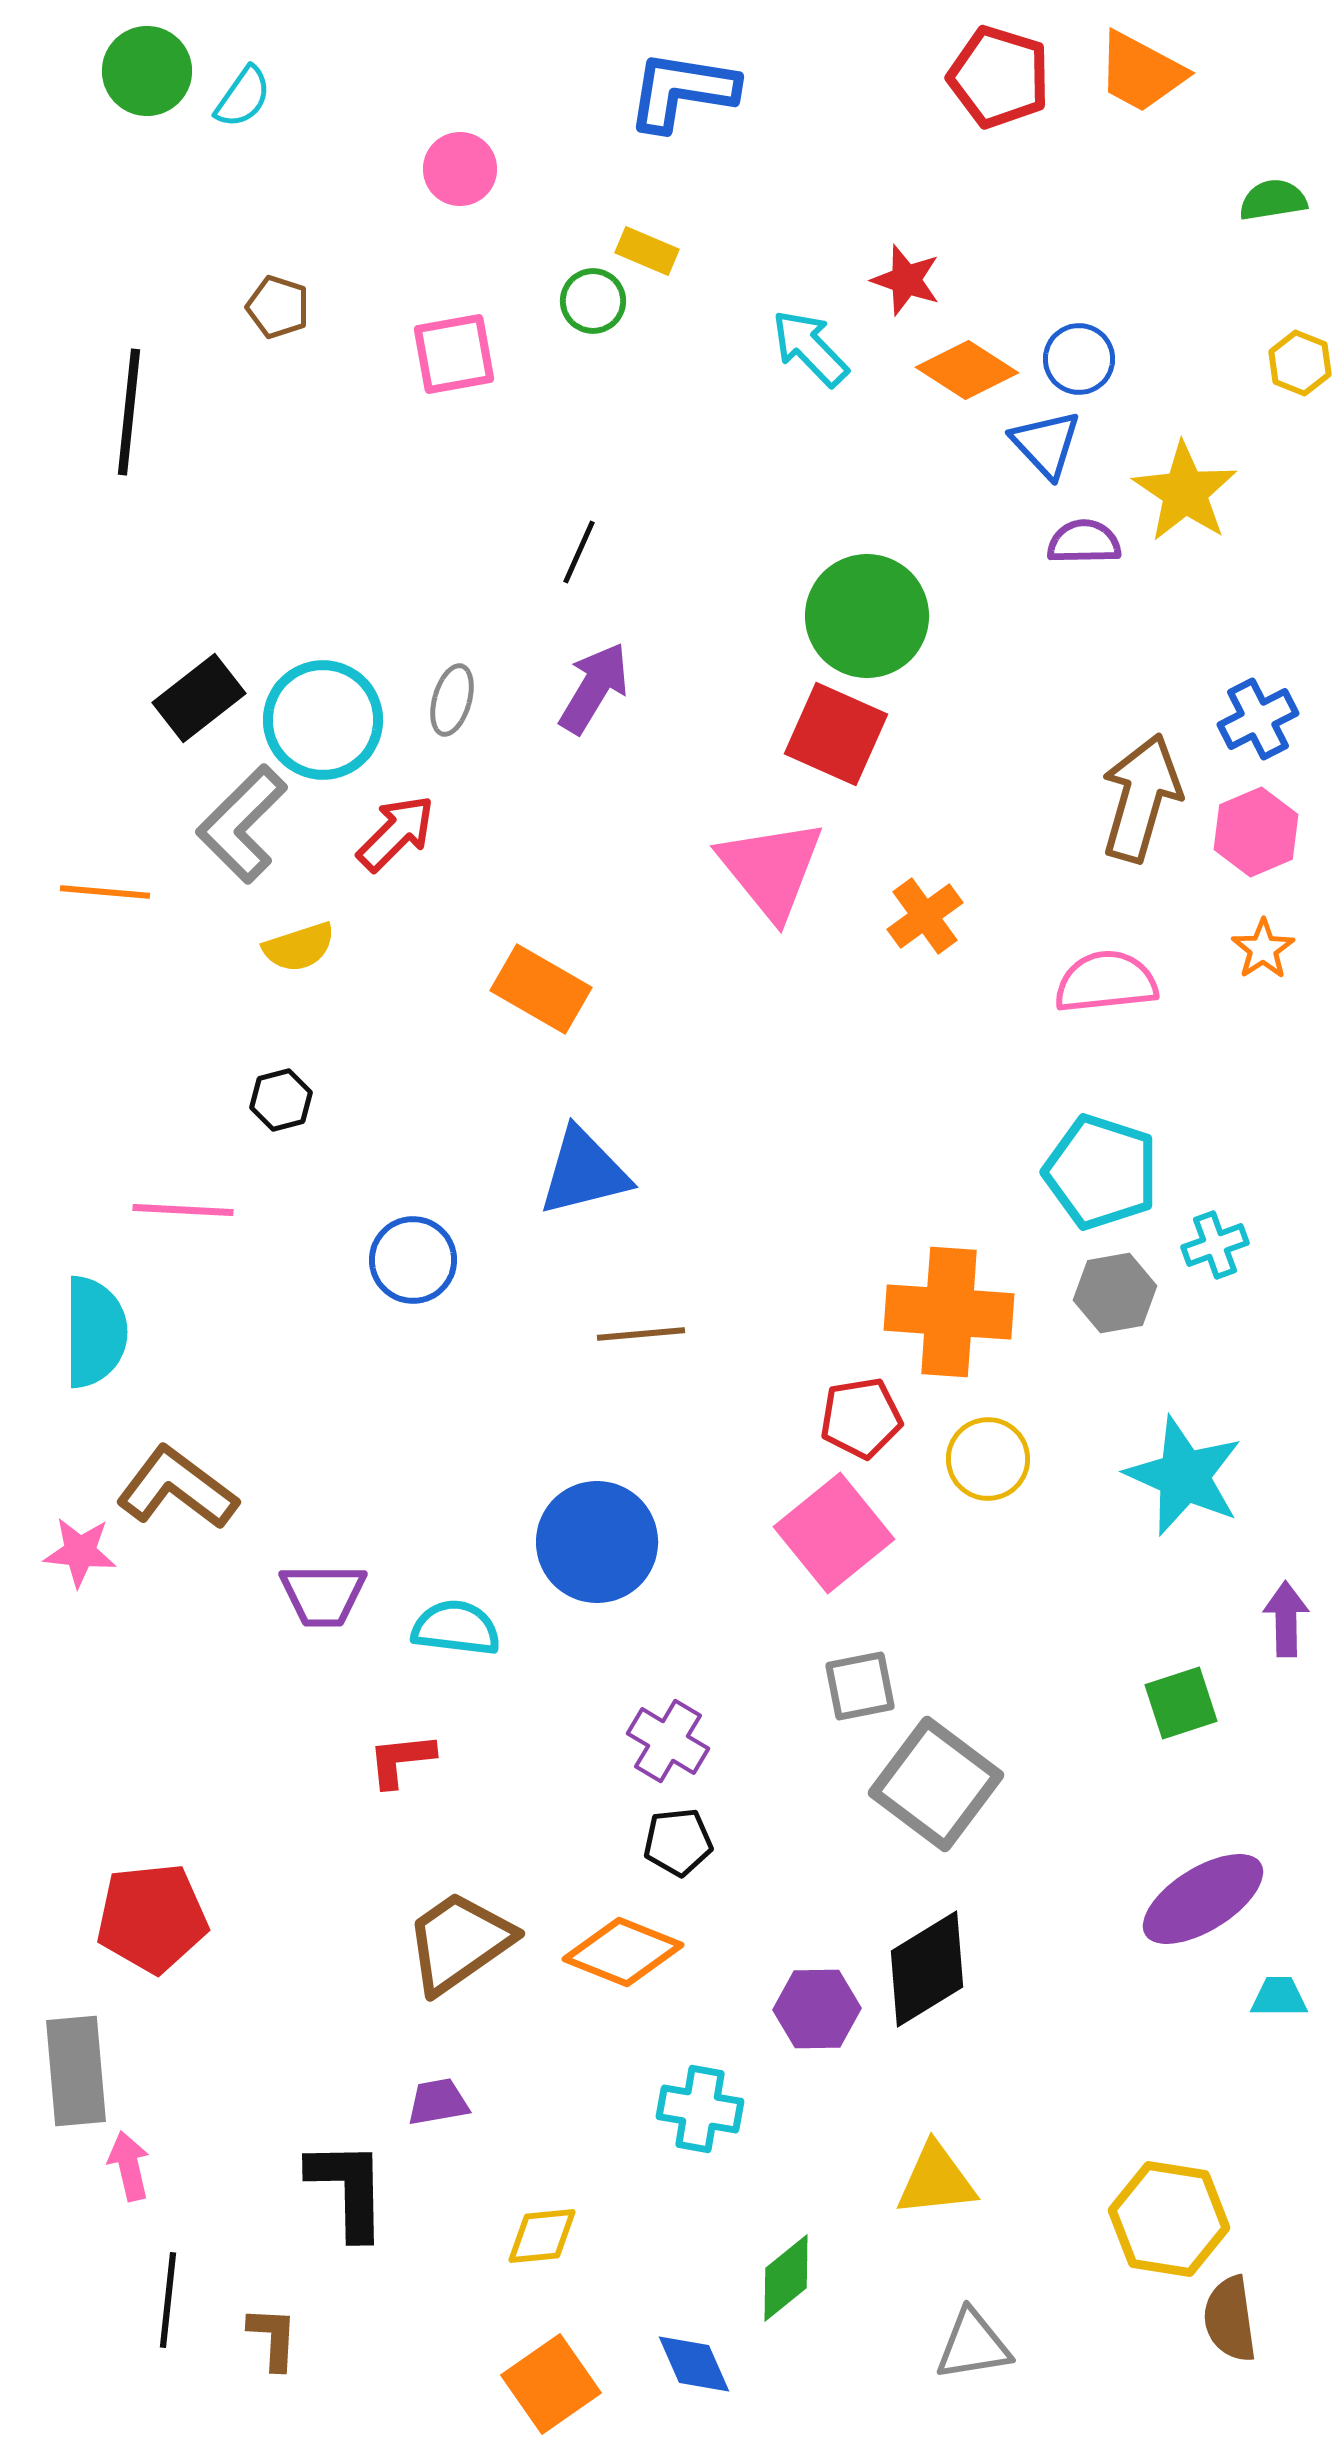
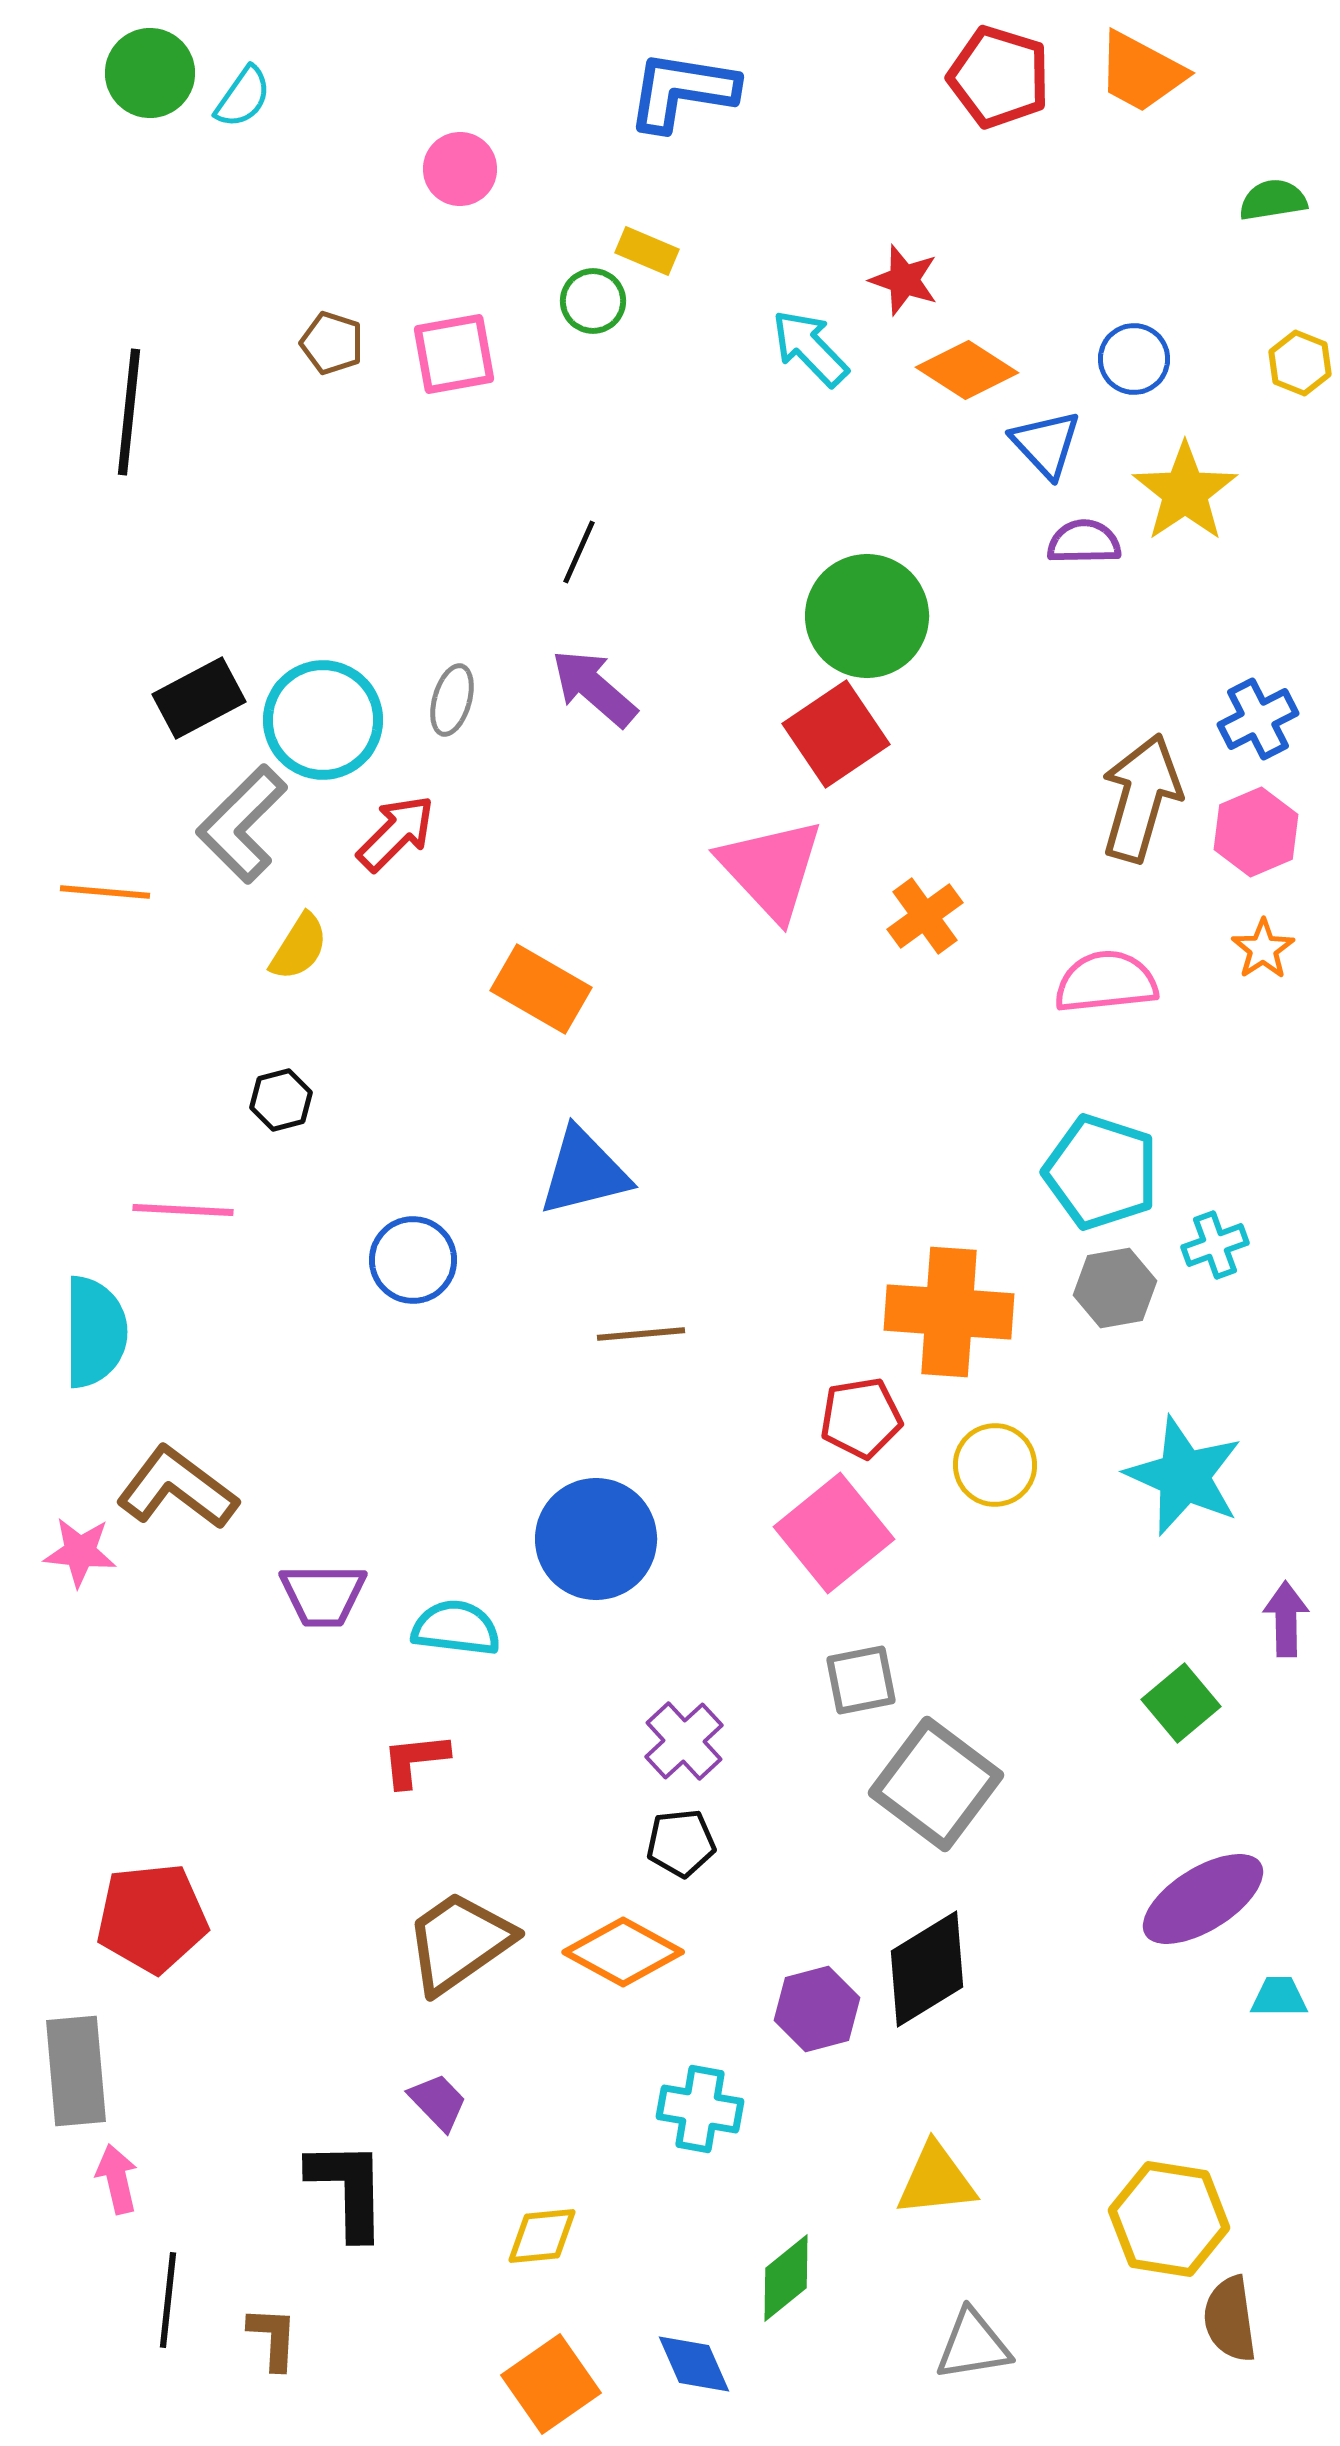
green circle at (147, 71): moved 3 px right, 2 px down
red star at (906, 280): moved 2 px left
brown pentagon at (278, 307): moved 54 px right, 36 px down
blue circle at (1079, 359): moved 55 px right
yellow star at (1185, 492): rotated 4 degrees clockwise
purple arrow at (594, 688): rotated 80 degrees counterclockwise
black rectangle at (199, 698): rotated 10 degrees clockwise
red square at (836, 734): rotated 32 degrees clockwise
pink triangle at (771, 869): rotated 4 degrees counterclockwise
yellow semicircle at (299, 947): rotated 40 degrees counterclockwise
gray hexagon at (1115, 1293): moved 5 px up
yellow circle at (988, 1459): moved 7 px right, 6 px down
blue circle at (597, 1542): moved 1 px left, 3 px up
gray square at (860, 1686): moved 1 px right, 6 px up
green square at (1181, 1703): rotated 22 degrees counterclockwise
purple cross at (668, 1741): moved 16 px right; rotated 16 degrees clockwise
red L-shape at (401, 1760): moved 14 px right
black pentagon at (678, 1842): moved 3 px right, 1 px down
orange diamond at (623, 1952): rotated 7 degrees clockwise
purple hexagon at (817, 2009): rotated 14 degrees counterclockwise
purple trapezoid at (438, 2102): rotated 56 degrees clockwise
pink arrow at (129, 2166): moved 12 px left, 13 px down
